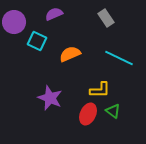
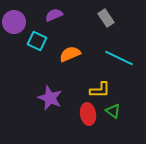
purple semicircle: moved 1 px down
red ellipse: rotated 35 degrees counterclockwise
